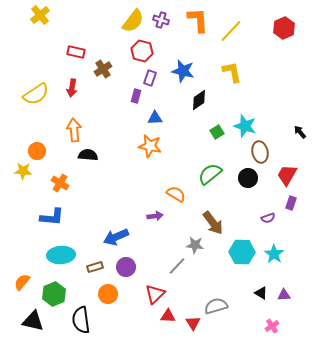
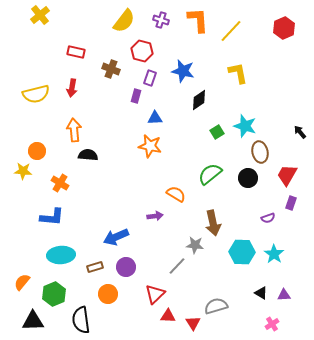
yellow semicircle at (133, 21): moved 9 px left
brown cross at (103, 69): moved 8 px right; rotated 36 degrees counterclockwise
yellow L-shape at (232, 72): moved 6 px right, 1 px down
yellow semicircle at (36, 94): rotated 20 degrees clockwise
brown arrow at (213, 223): rotated 25 degrees clockwise
black triangle at (33, 321): rotated 15 degrees counterclockwise
pink cross at (272, 326): moved 2 px up
